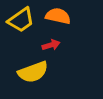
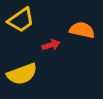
orange semicircle: moved 24 px right, 14 px down
yellow semicircle: moved 11 px left, 2 px down
